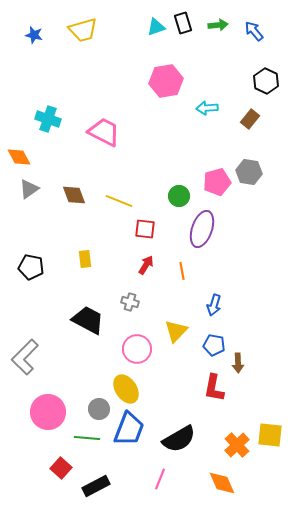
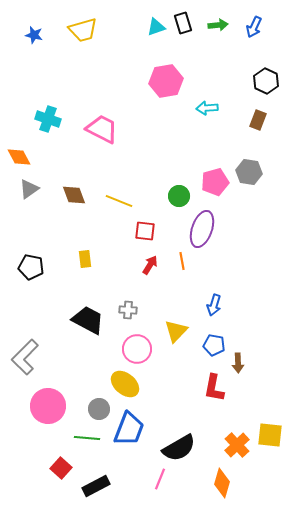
blue arrow at (254, 31): moved 4 px up; rotated 115 degrees counterclockwise
brown rectangle at (250, 119): moved 8 px right, 1 px down; rotated 18 degrees counterclockwise
pink trapezoid at (104, 132): moved 2 px left, 3 px up
pink pentagon at (217, 182): moved 2 px left
red square at (145, 229): moved 2 px down
red arrow at (146, 265): moved 4 px right
orange line at (182, 271): moved 10 px up
gray cross at (130, 302): moved 2 px left, 8 px down; rotated 12 degrees counterclockwise
yellow ellipse at (126, 389): moved 1 px left, 5 px up; rotated 16 degrees counterclockwise
pink circle at (48, 412): moved 6 px up
black semicircle at (179, 439): moved 9 px down
orange diamond at (222, 483): rotated 40 degrees clockwise
